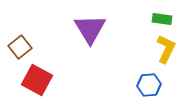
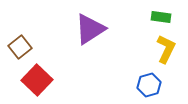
green rectangle: moved 1 px left, 2 px up
purple triangle: rotated 28 degrees clockwise
red square: rotated 16 degrees clockwise
blue hexagon: rotated 10 degrees counterclockwise
